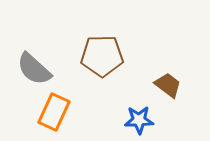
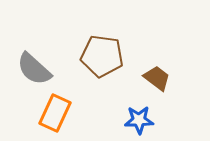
brown pentagon: rotated 9 degrees clockwise
brown trapezoid: moved 11 px left, 7 px up
orange rectangle: moved 1 px right, 1 px down
